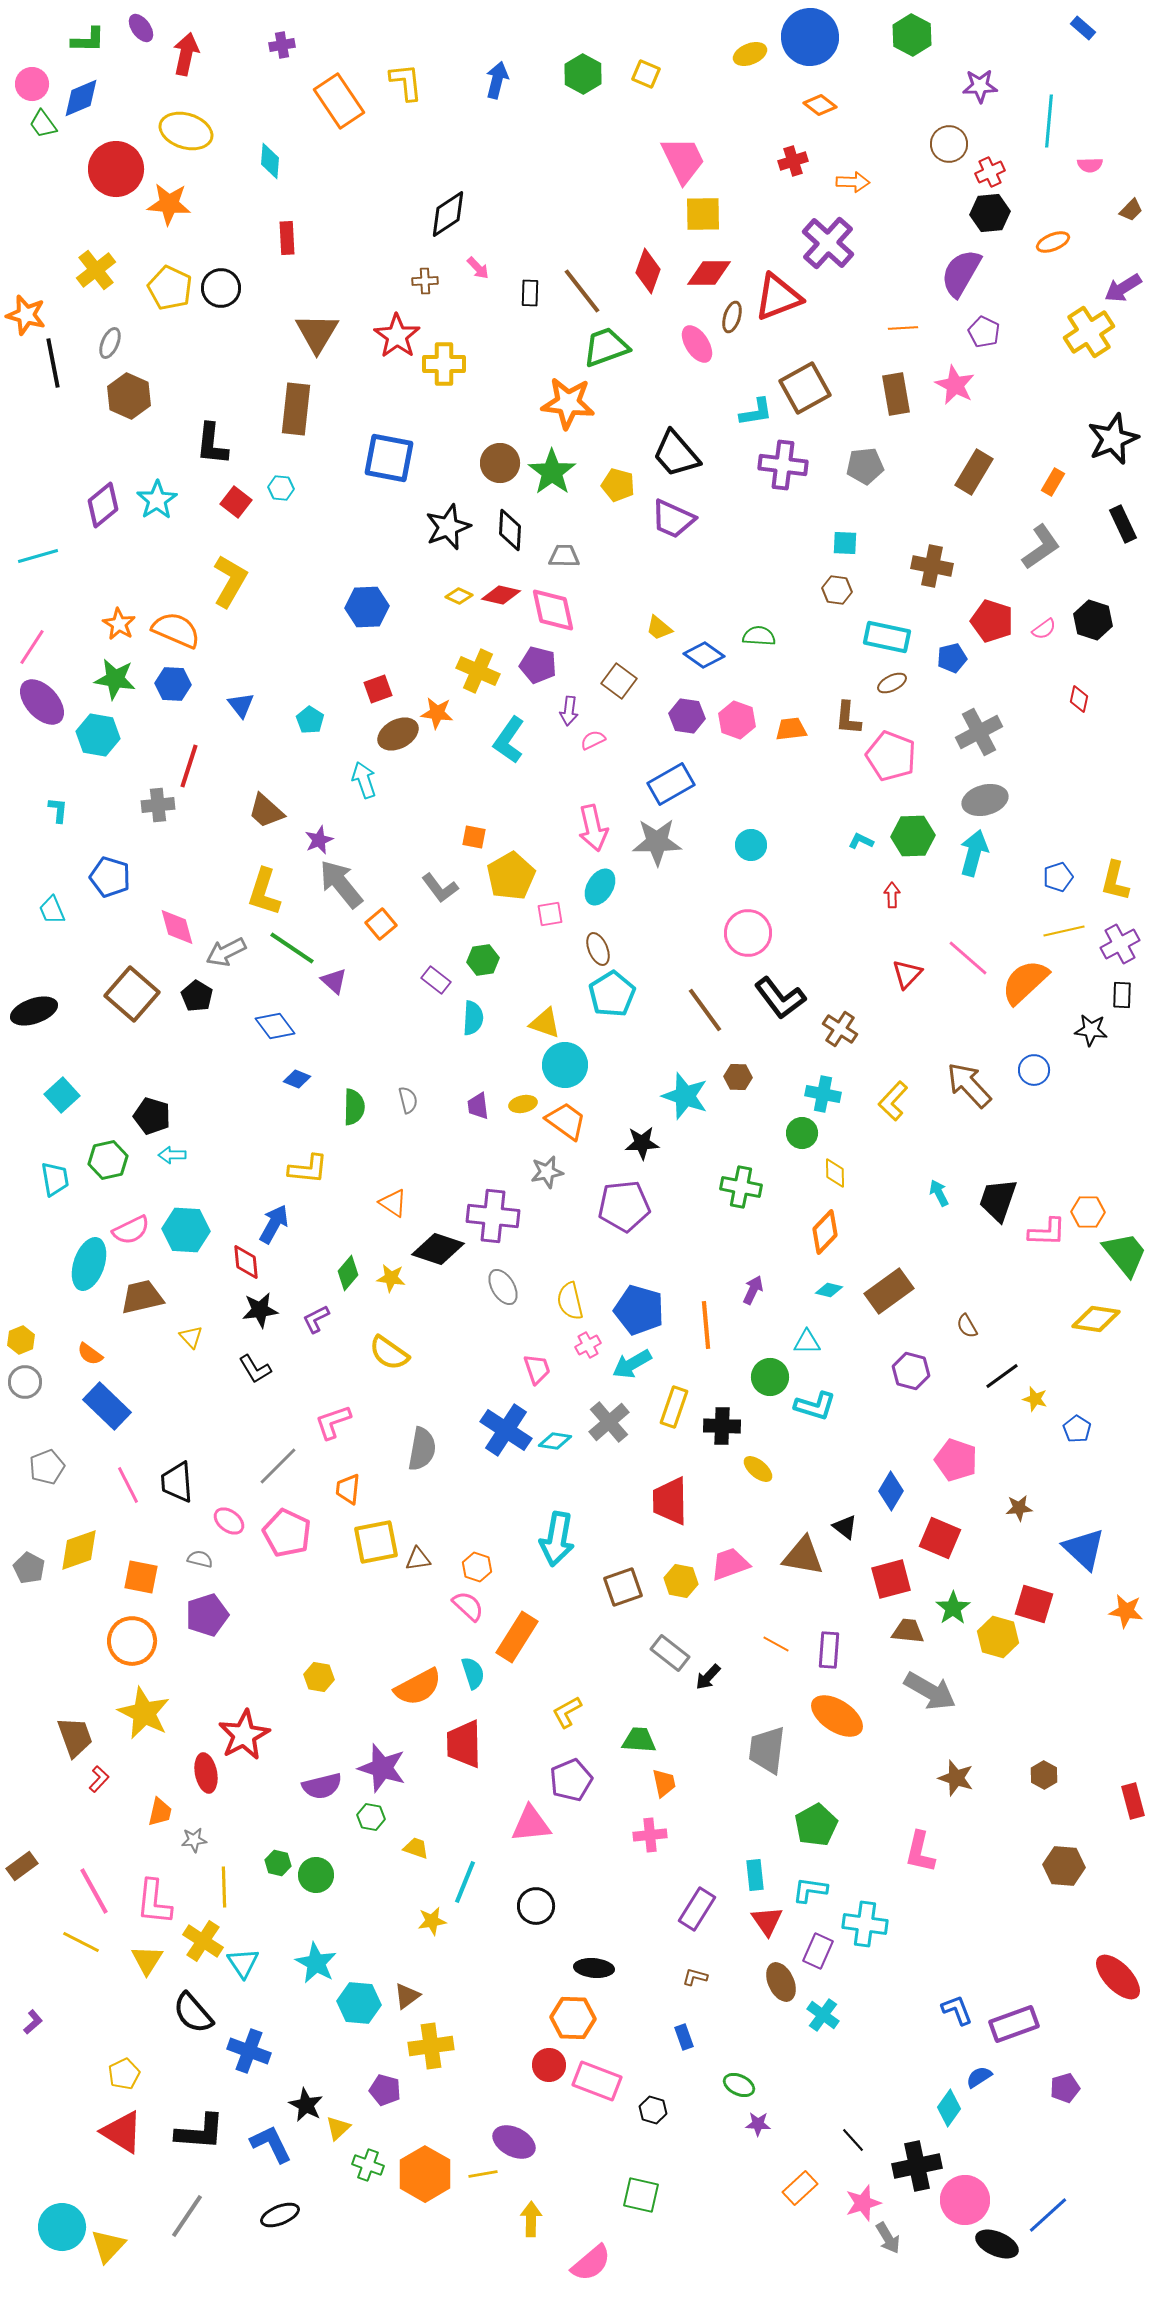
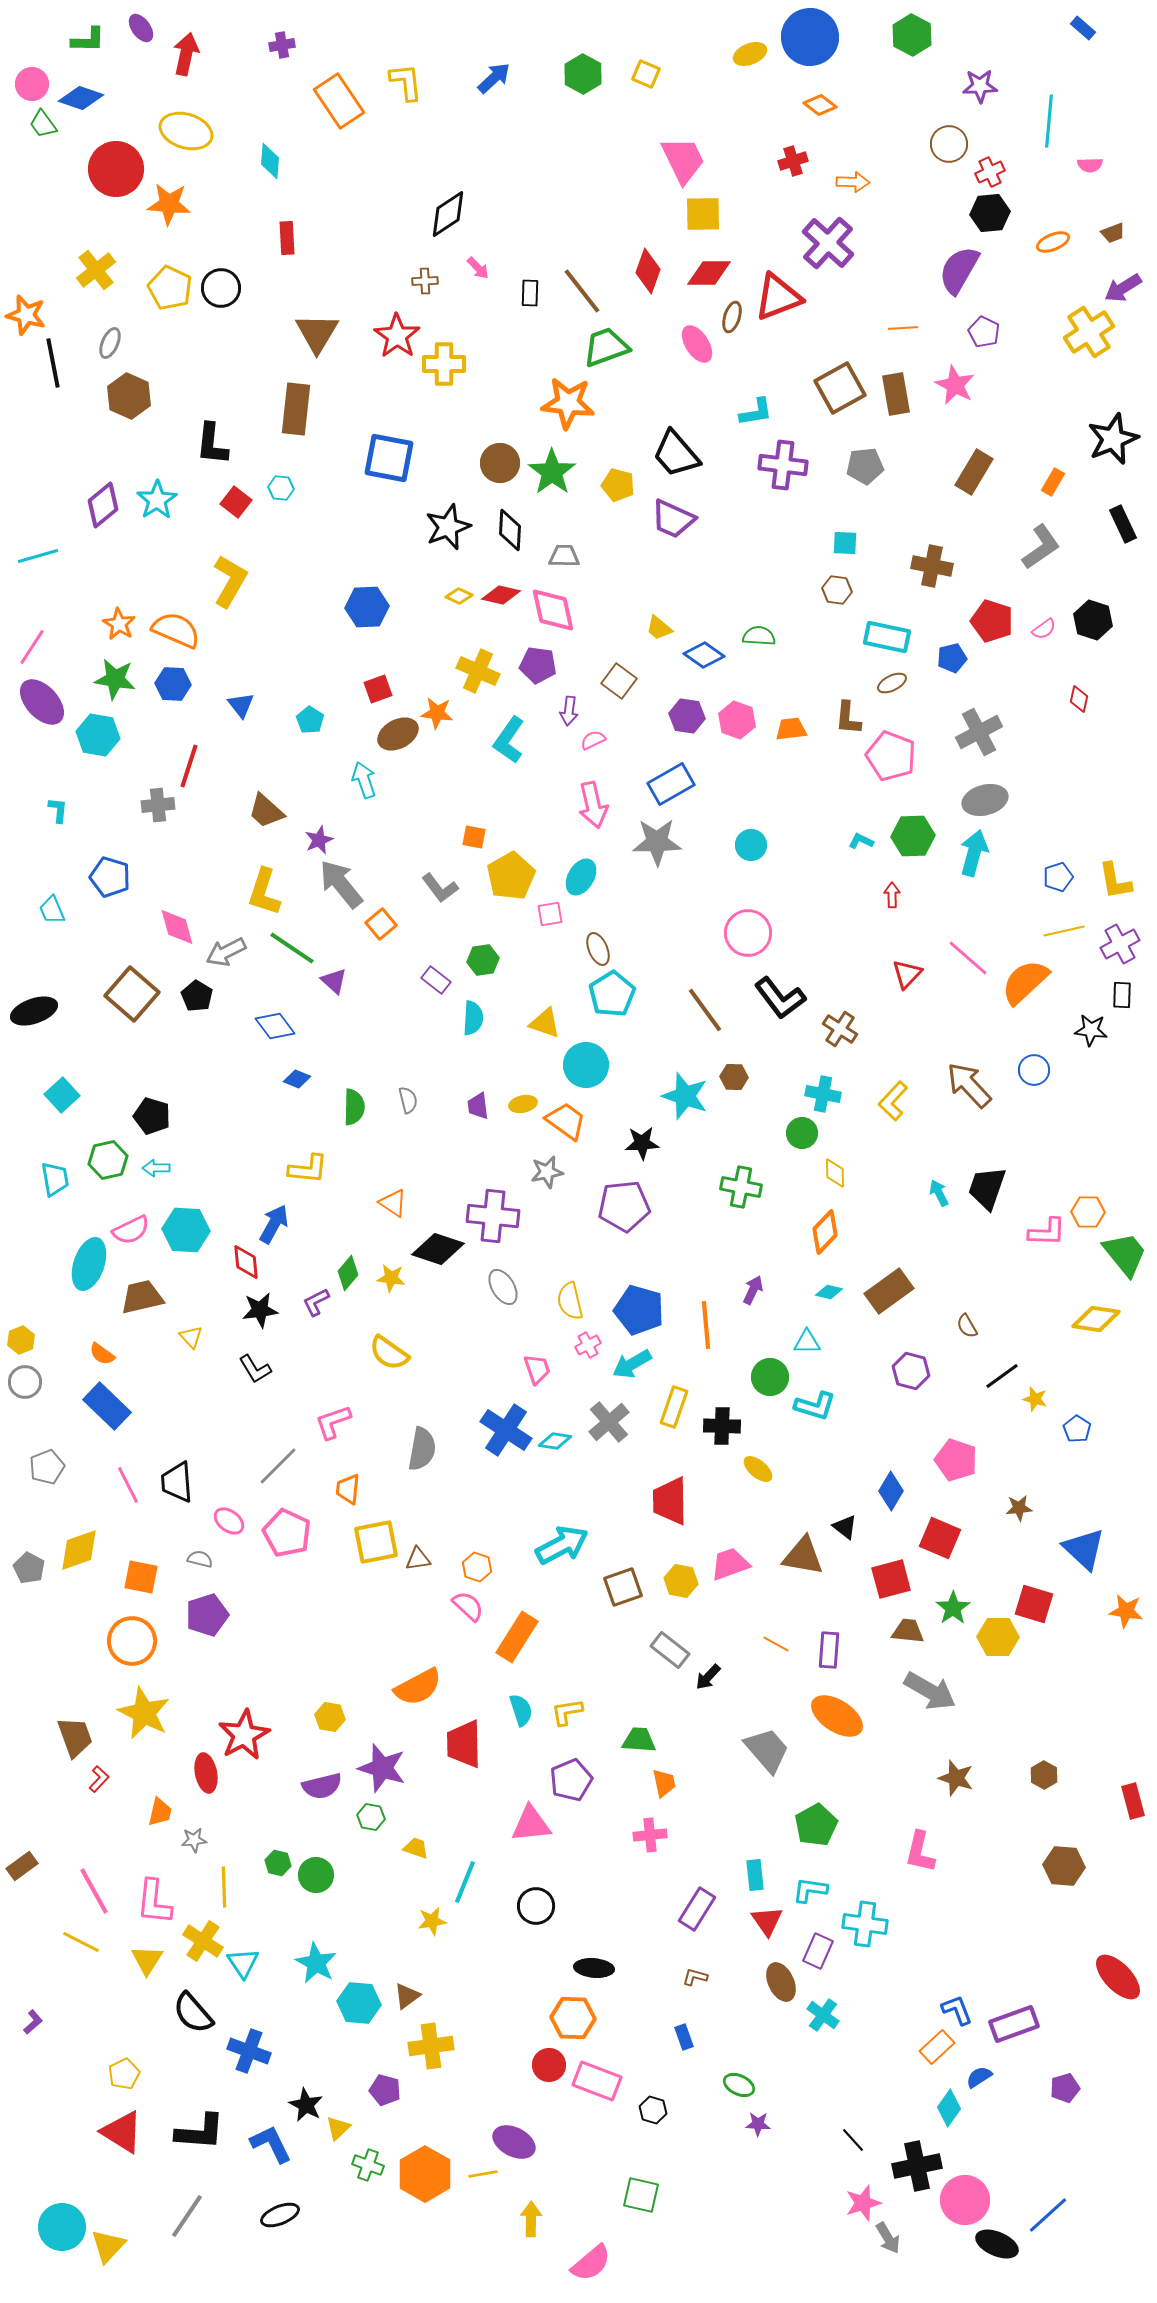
blue arrow at (497, 80): moved 3 px left, 2 px up; rotated 33 degrees clockwise
blue diamond at (81, 98): rotated 42 degrees clockwise
brown trapezoid at (1131, 210): moved 18 px left, 23 px down; rotated 25 degrees clockwise
purple semicircle at (961, 273): moved 2 px left, 3 px up
brown square at (805, 388): moved 35 px right
purple pentagon at (538, 665): rotated 6 degrees counterclockwise
pink arrow at (593, 828): moved 23 px up
yellow L-shape at (1115, 881): rotated 24 degrees counterclockwise
cyan ellipse at (600, 887): moved 19 px left, 10 px up
cyan circle at (565, 1065): moved 21 px right
brown hexagon at (738, 1077): moved 4 px left
cyan arrow at (172, 1155): moved 16 px left, 13 px down
black trapezoid at (998, 1200): moved 11 px left, 12 px up
cyan diamond at (829, 1290): moved 2 px down
purple L-shape at (316, 1319): moved 17 px up
orange semicircle at (90, 1354): moved 12 px right
cyan arrow at (557, 1539): moved 5 px right, 6 px down; rotated 128 degrees counterclockwise
yellow hexagon at (998, 1637): rotated 15 degrees counterclockwise
gray rectangle at (670, 1653): moved 3 px up
cyan semicircle at (473, 1673): moved 48 px right, 37 px down
yellow hexagon at (319, 1677): moved 11 px right, 40 px down
yellow L-shape at (567, 1712): rotated 20 degrees clockwise
gray trapezoid at (767, 1750): rotated 132 degrees clockwise
orange rectangle at (800, 2188): moved 137 px right, 141 px up
